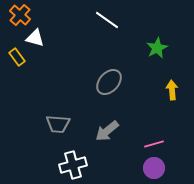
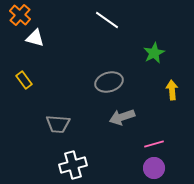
green star: moved 3 px left, 5 px down
yellow rectangle: moved 7 px right, 23 px down
gray ellipse: rotated 32 degrees clockwise
gray arrow: moved 15 px right, 14 px up; rotated 20 degrees clockwise
